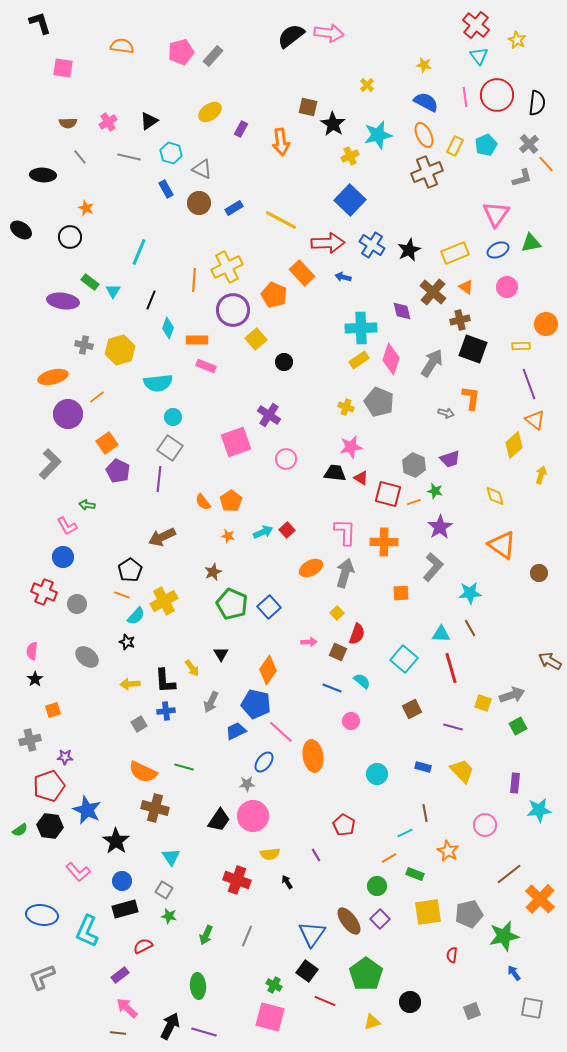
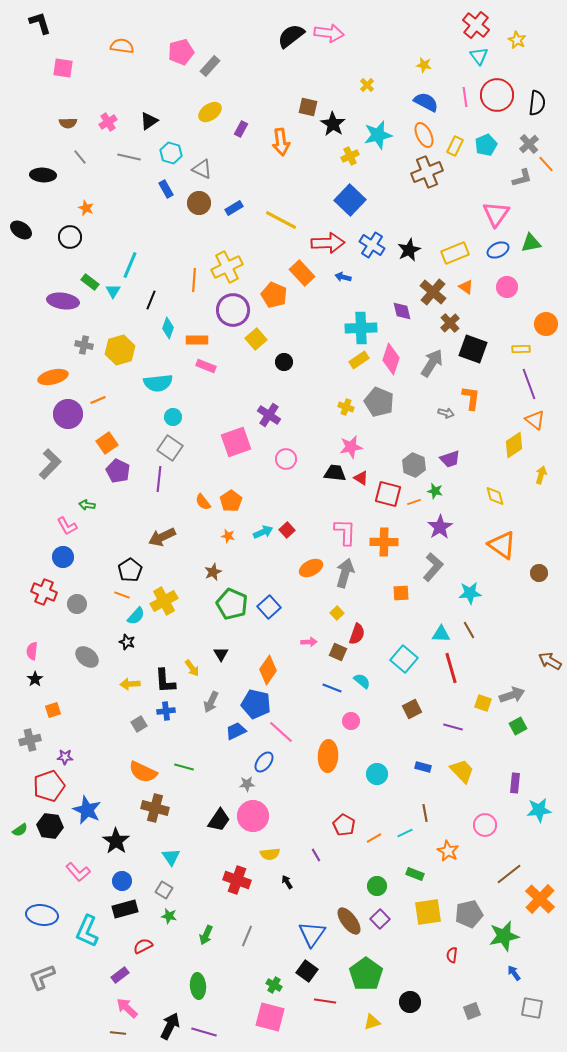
gray rectangle at (213, 56): moved 3 px left, 10 px down
cyan line at (139, 252): moved 9 px left, 13 px down
brown cross at (460, 320): moved 10 px left, 3 px down; rotated 30 degrees counterclockwise
yellow rectangle at (521, 346): moved 3 px down
orange line at (97, 397): moved 1 px right, 3 px down; rotated 14 degrees clockwise
yellow diamond at (514, 445): rotated 8 degrees clockwise
brown line at (470, 628): moved 1 px left, 2 px down
orange ellipse at (313, 756): moved 15 px right; rotated 12 degrees clockwise
orange line at (389, 858): moved 15 px left, 20 px up
red line at (325, 1001): rotated 15 degrees counterclockwise
